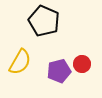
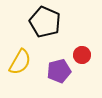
black pentagon: moved 1 px right, 1 px down
red circle: moved 9 px up
